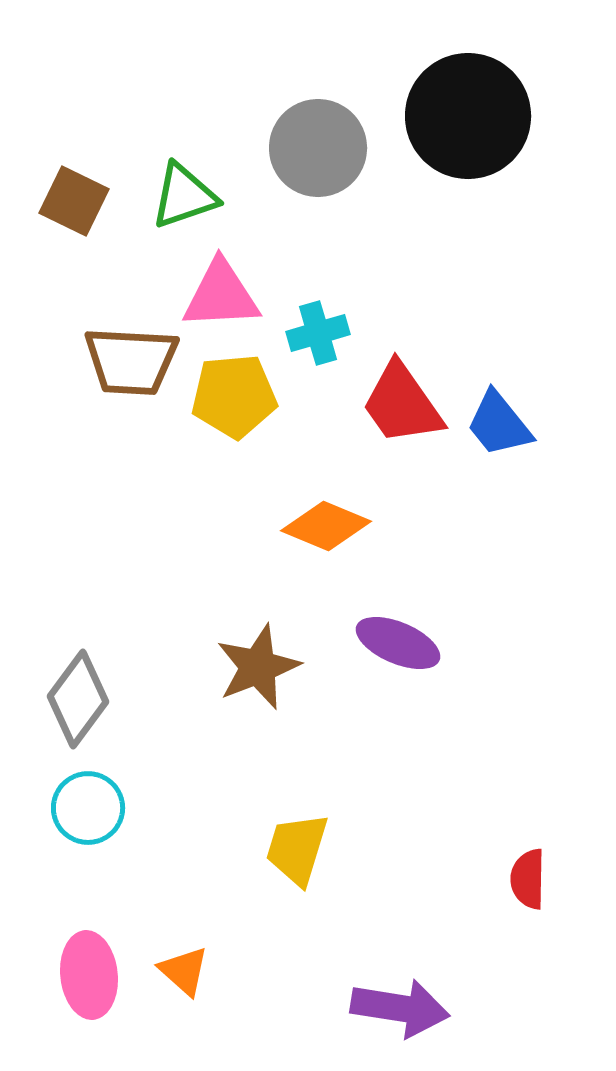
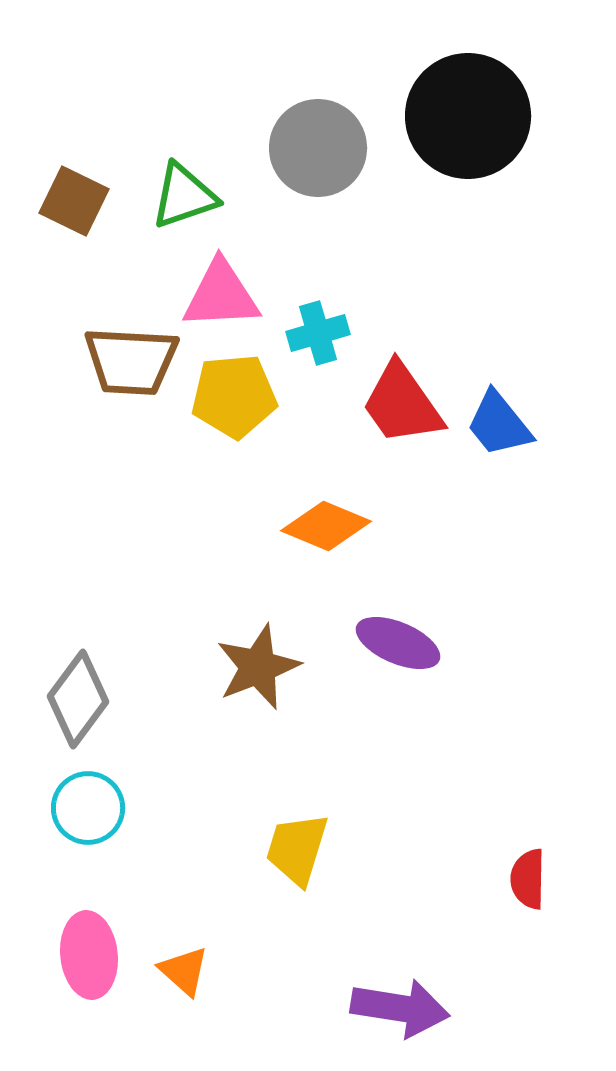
pink ellipse: moved 20 px up
